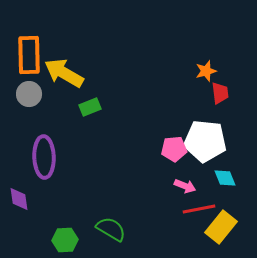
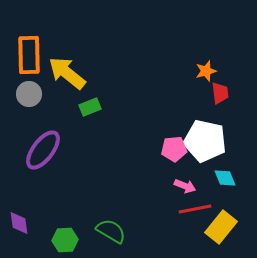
yellow arrow: moved 3 px right; rotated 9 degrees clockwise
white pentagon: rotated 6 degrees clockwise
purple ellipse: moved 1 px left, 7 px up; rotated 39 degrees clockwise
purple diamond: moved 24 px down
red line: moved 4 px left
green semicircle: moved 2 px down
